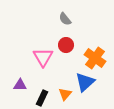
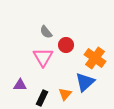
gray semicircle: moved 19 px left, 13 px down
